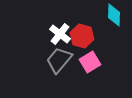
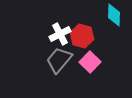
white cross: rotated 25 degrees clockwise
pink square: rotated 15 degrees counterclockwise
